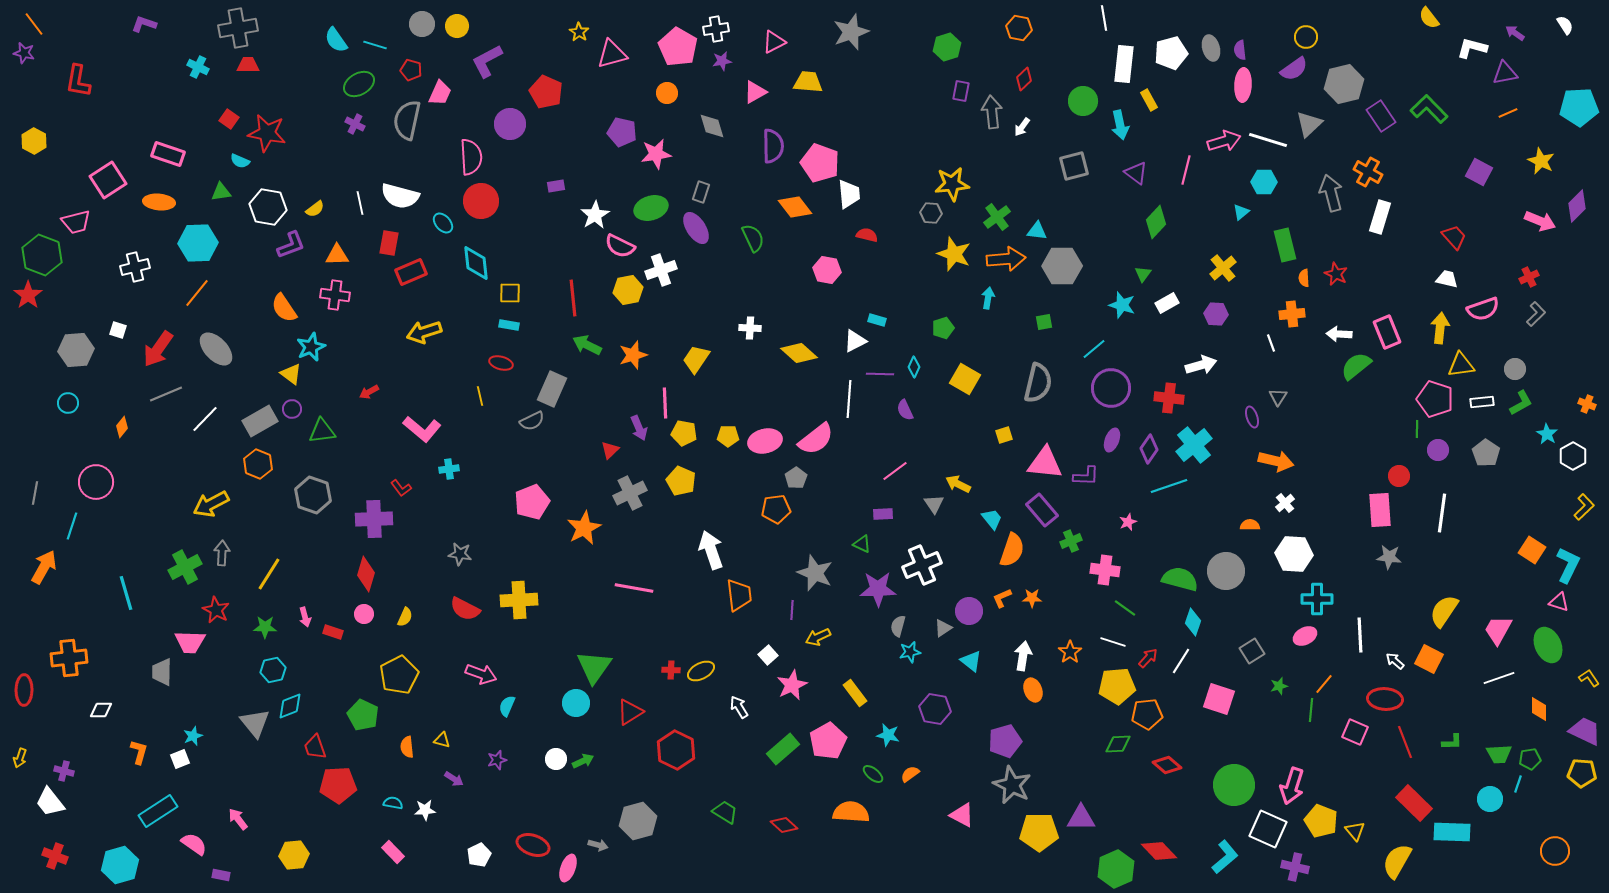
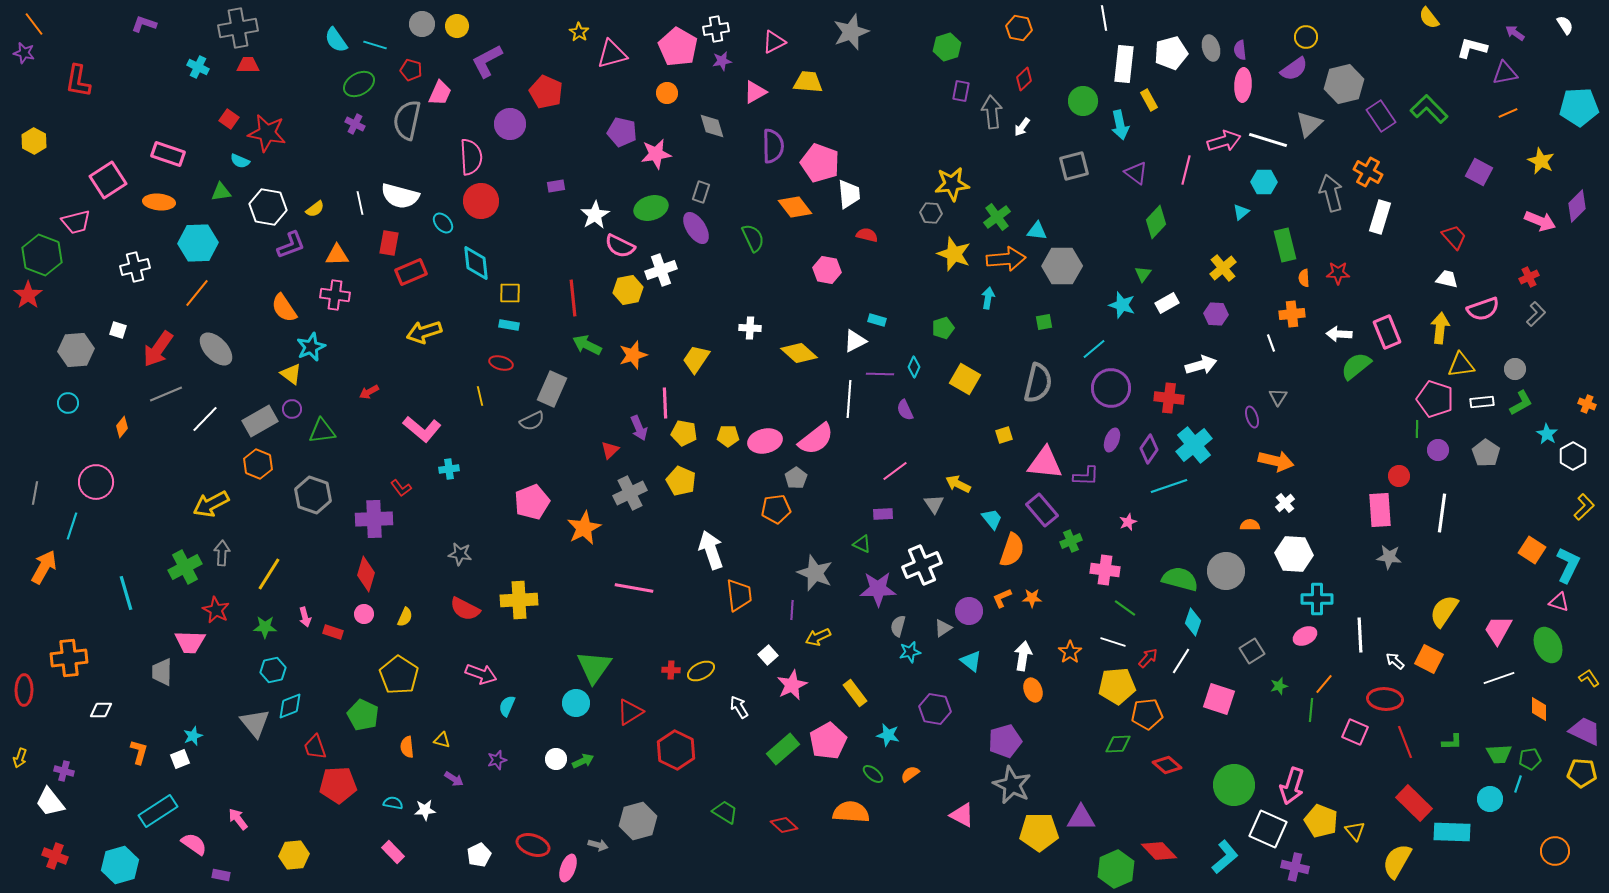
red star at (1336, 274): moved 2 px right, 1 px up; rotated 25 degrees counterclockwise
yellow pentagon at (399, 675): rotated 12 degrees counterclockwise
